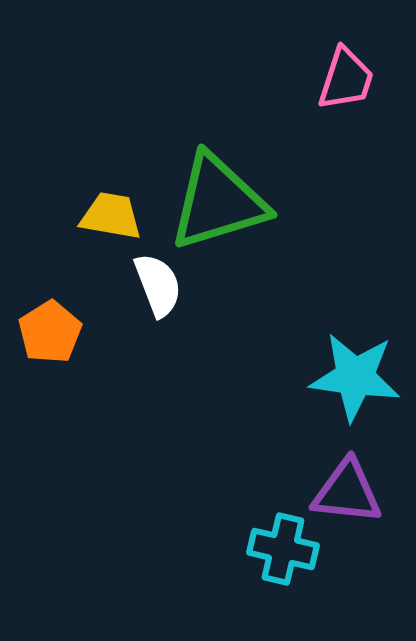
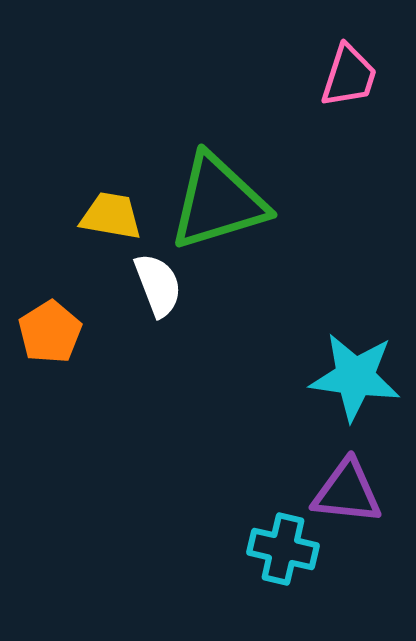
pink trapezoid: moved 3 px right, 3 px up
